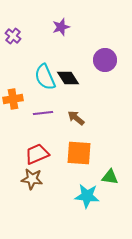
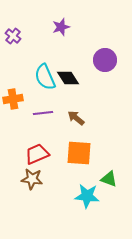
green triangle: moved 1 px left, 2 px down; rotated 12 degrees clockwise
